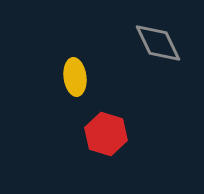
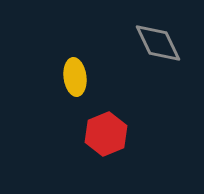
red hexagon: rotated 21 degrees clockwise
